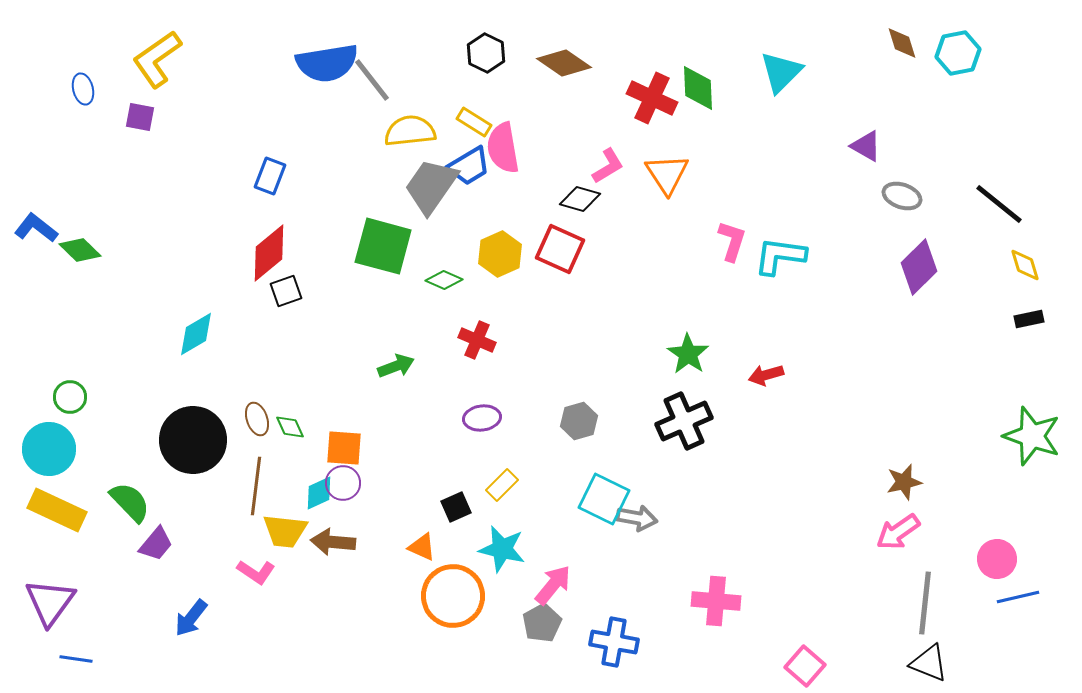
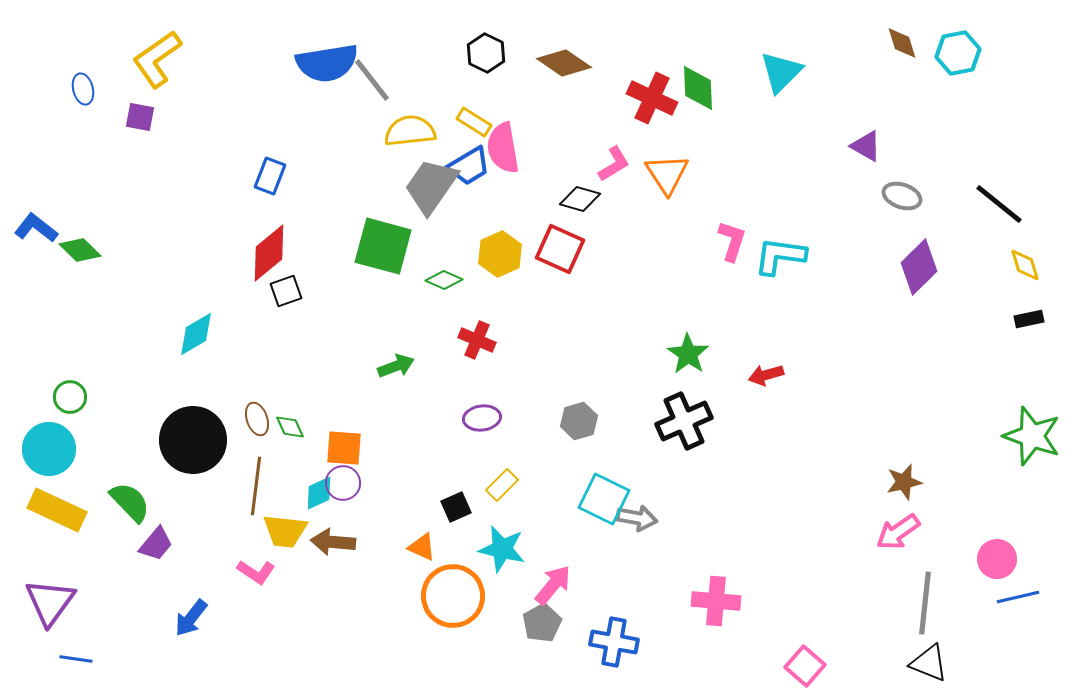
pink L-shape at (608, 166): moved 6 px right, 2 px up
